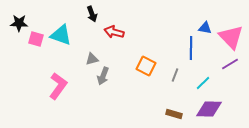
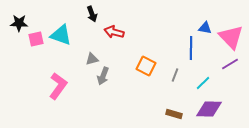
pink square: rotated 28 degrees counterclockwise
